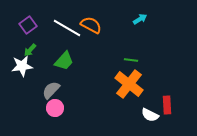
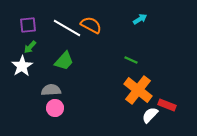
purple square: rotated 30 degrees clockwise
green arrow: moved 3 px up
green line: rotated 16 degrees clockwise
white star: rotated 25 degrees counterclockwise
orange cross: moved 9 px right, 6 px down
gray semicircle: rotated 42 degrees clockwise
red rectangle: rotated 66 degrees counterclockwise
white semicircle: rotated 108 degrees clockwise
